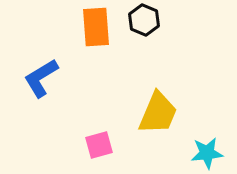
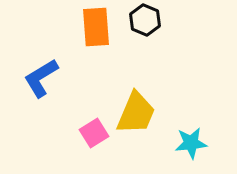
black hexagon: moved 1 px right
yellow trapezoid: moved 22 px left
pink square: moved 5 px left, 12 px up; rotated 16 degrees counterclockwise
cyan star: moved 16 px left, 10 px up
